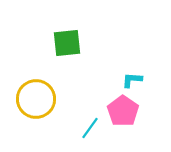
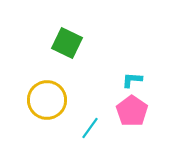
green square: rotated 32 degrees clockwise
yellow circle: moved 11 px right, 1 px down
pink pentagon: moved 9 px right
